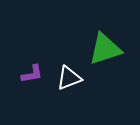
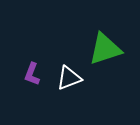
purple L-shape: rotated 120 degrees clockwise
